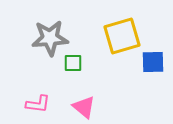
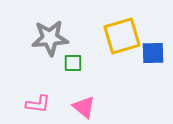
blue square: moved 9 px up
